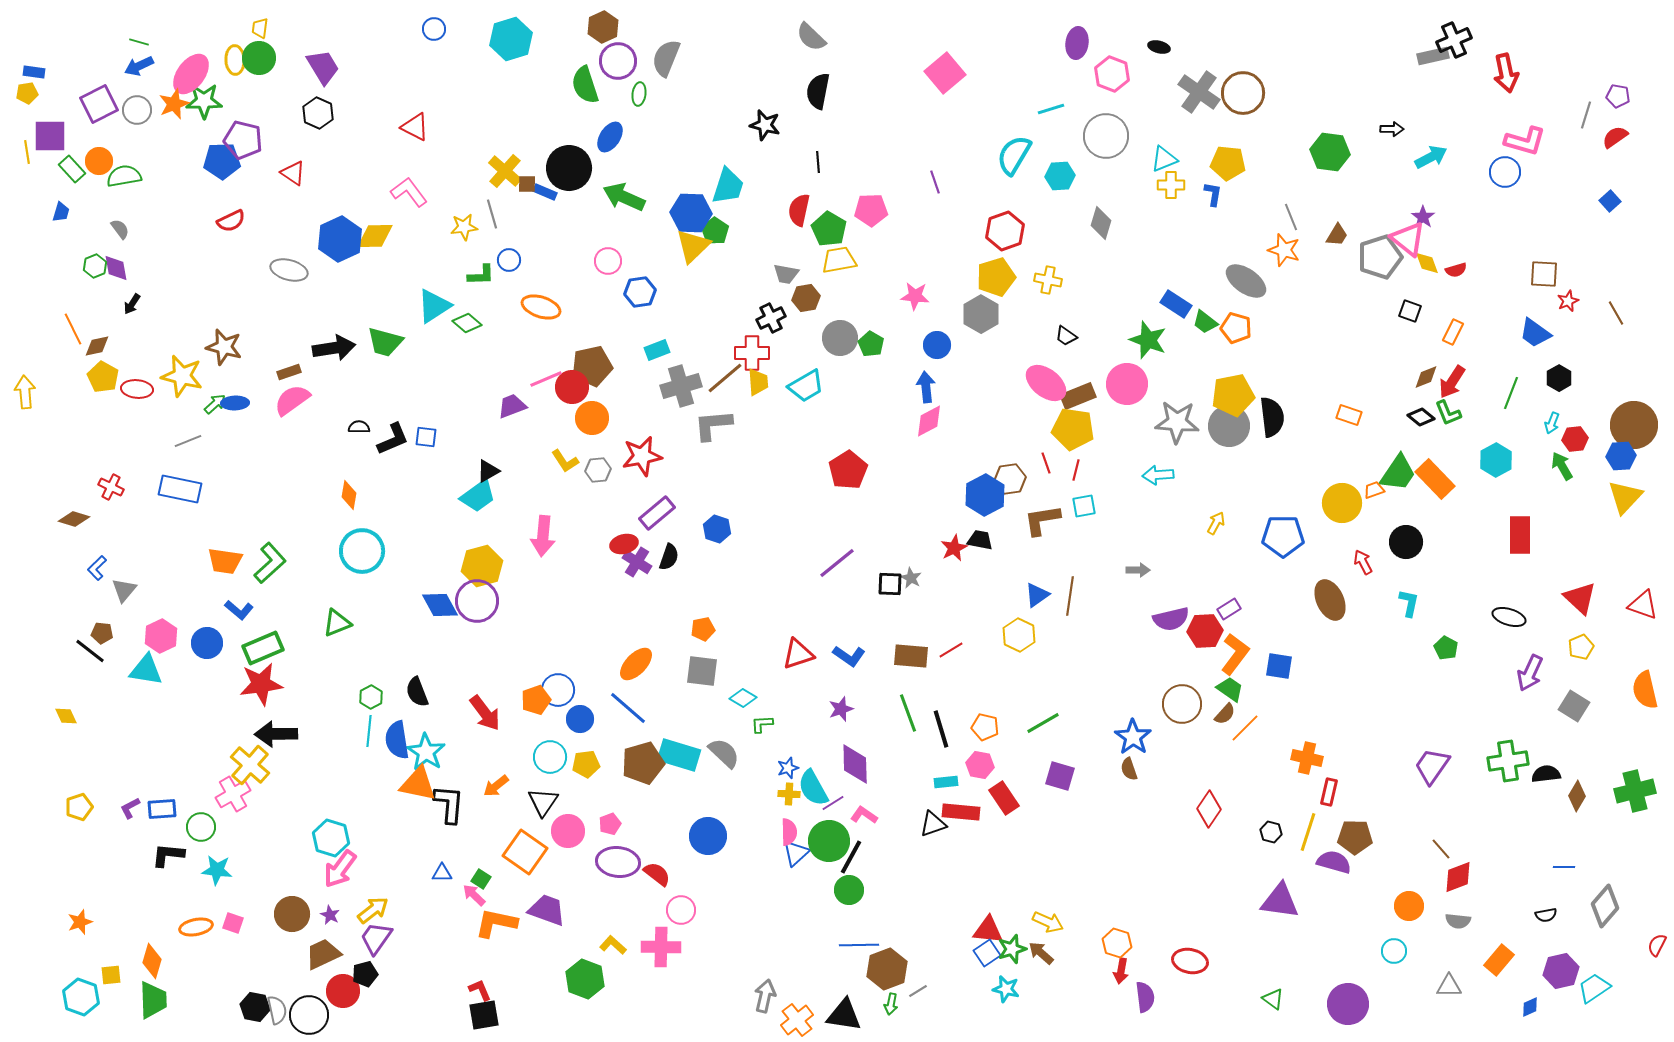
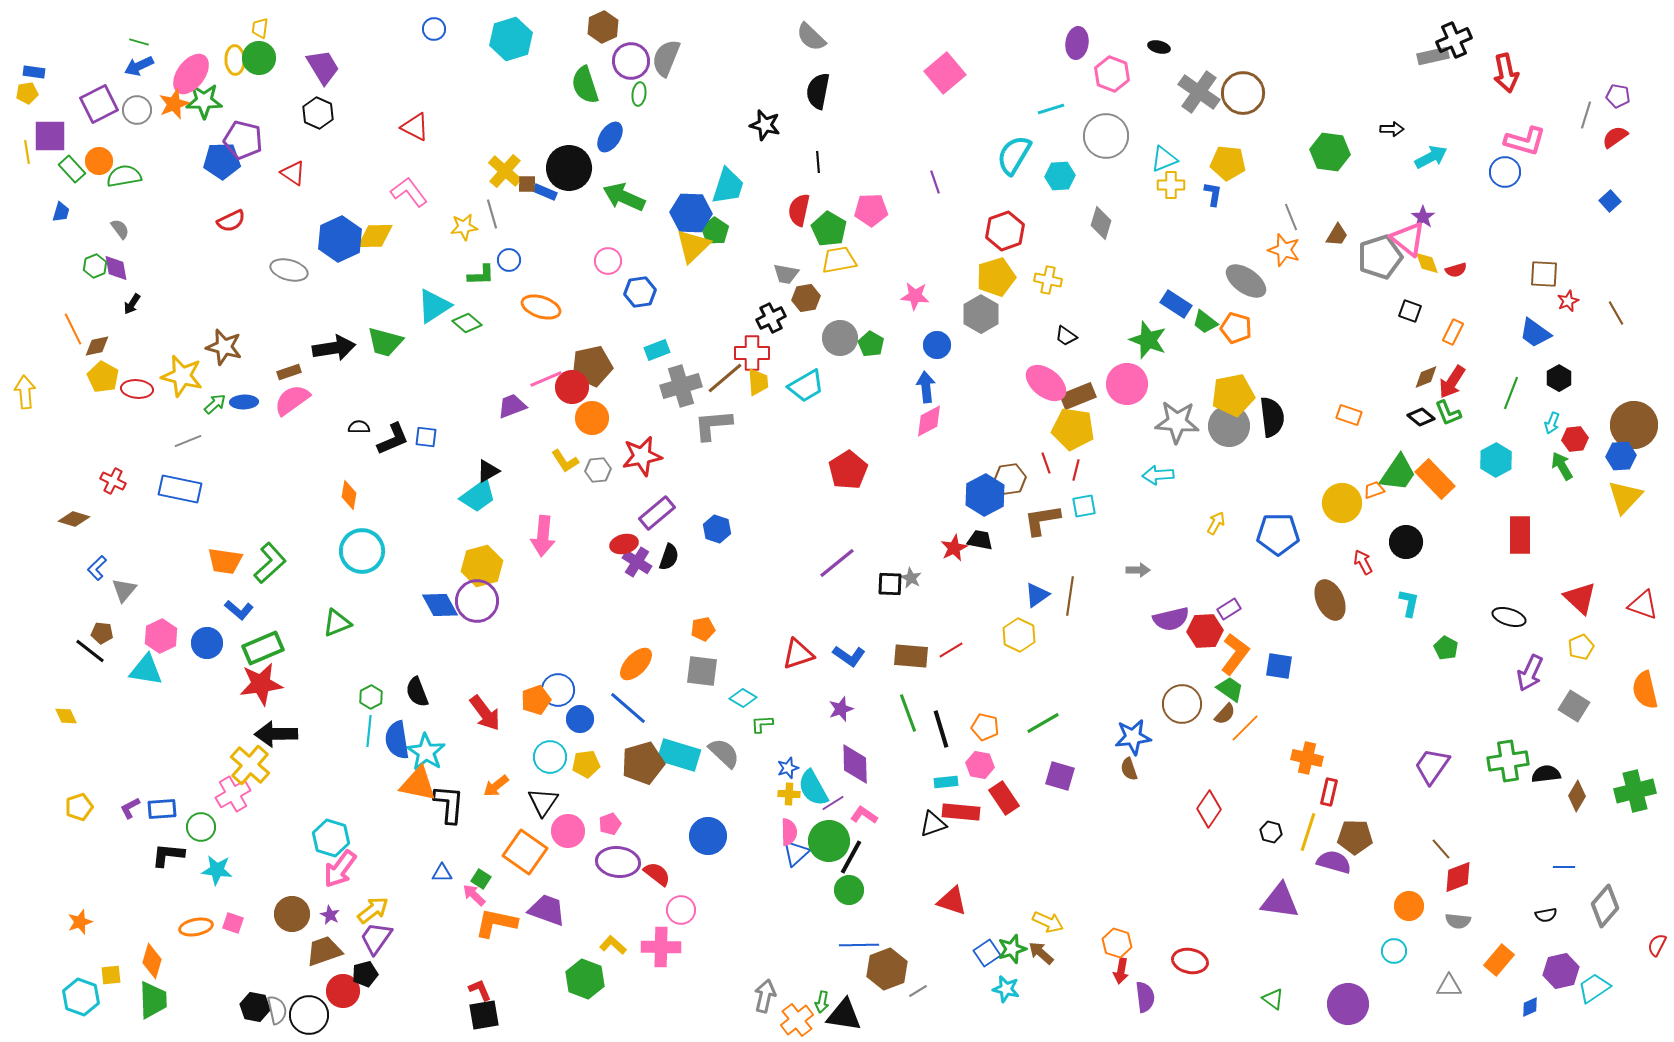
purple circle at (618, 61): moved 13 px right
blue ellipse at (235, 403): moved 9 px right, 1 px up
red cross at (111, 487): moved 2 px right, 6 px up
blue pentagon at (1283, 536): moved 5 px left, 2 px up
blue star at (1133, 737): rotated 30 degrees clockwise
red triangle at (988, 930): moved 36 px left, 29 px up; rotated 12 degrees clockwise
brown trapezoid at (323, 954): moved 1 px right, 3 px up; rotated 6 degrees clockwise
green arrow at (891, 1004): moved 69 px left, 2 px up
